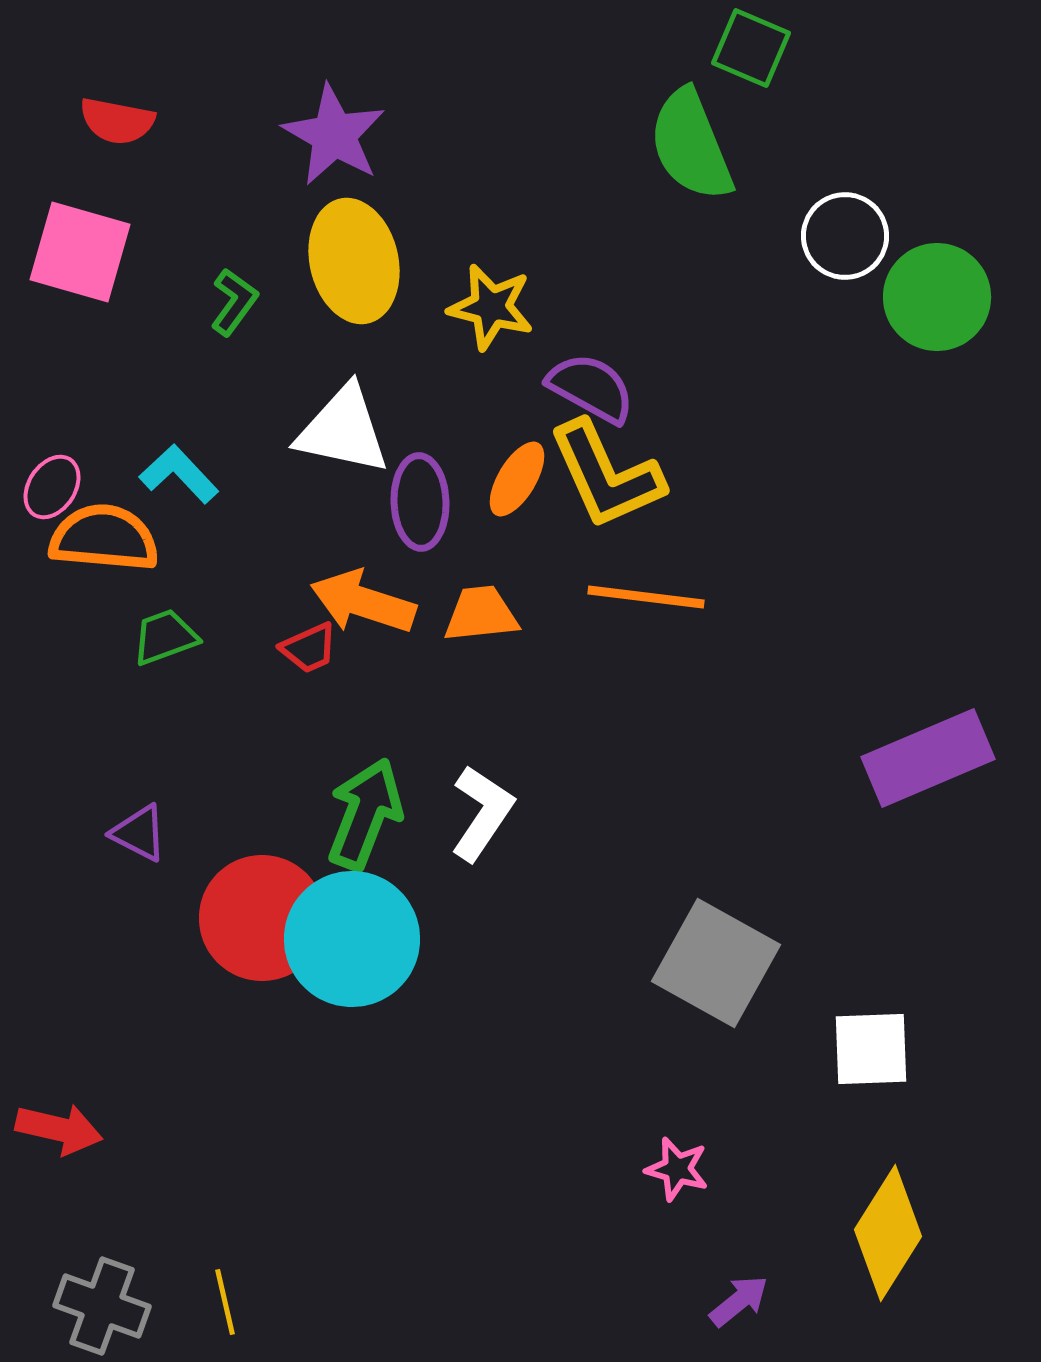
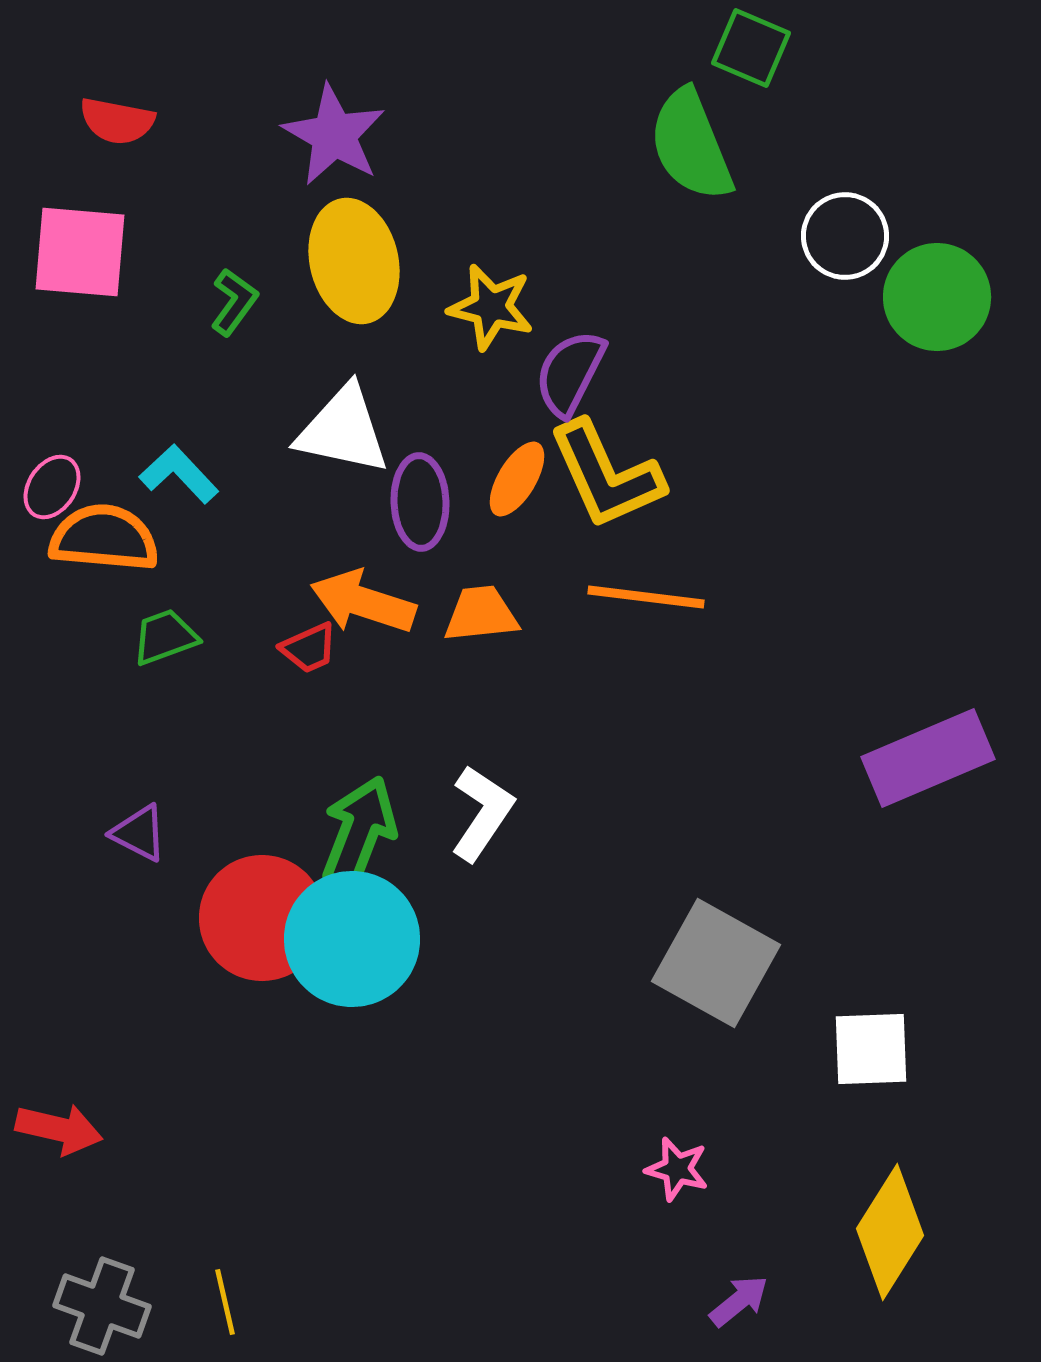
pink square: rotated 11 degrees counterclockwise
purple semicircle: moved 21 px left, 15 px up; rotated 92 degrees counterclockwise
green arrow: moved 6 px left, 18 px down
yellow diamond: moved 2 px right, 1 px up
